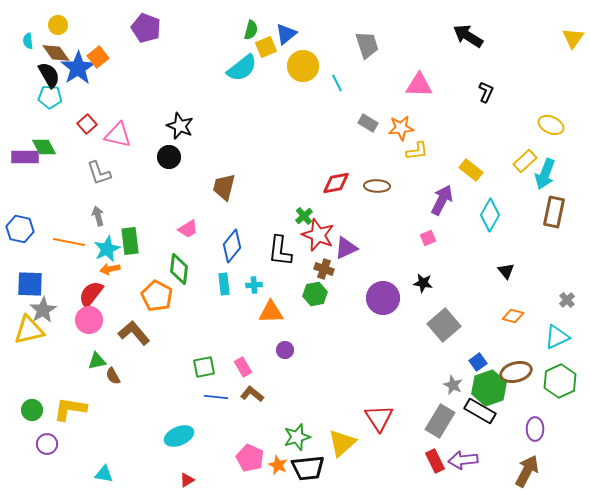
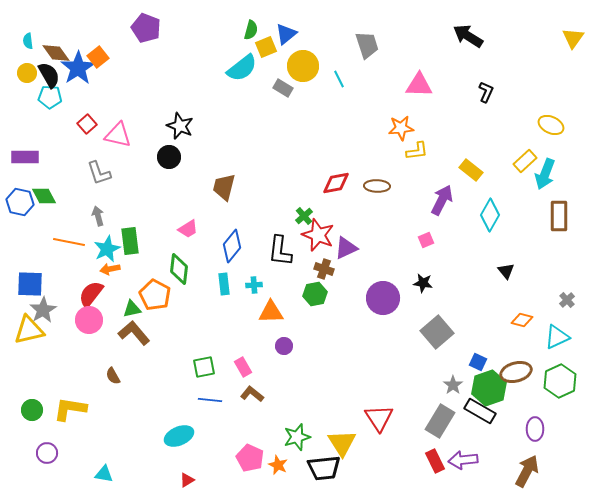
yellow circle at (58, 25): moved 31 px left, 48 px down
cyan line at (337, 83): moved 2 px right, 4 px up
gray rectangle at (368, 123): moved 85 px left, 35 px up
green diamond at (44, 147): moved 49 px down
brown rectangle at (554, 212): moved 5 px right, 4 px down; rotated 12 degrees counterclockwise
blue hexagon at (20, 229): moved 27 px up
pink square at (428, 238): moved 2 px left, 2 px down
orange pentagon at (157, 296): moved 2 px left, 1 px up
orange diamond at (513, 316): moved 9 px right, 4 px down
gray square at (444, 325): moved 7 px left, 7 px down
purple circle at (285, 350): moved 1 px left, 4 px up
green triangle at (97, 361): moved 35 px right, 52 px up
blue square at (478, 362): rotated 30 degrees counterclockwise
gray star at (453, 385): rotated 12 degrees clockwise
blue line at (216, 397): moved 6 px left, 3 px down
yellow triangle at (342, 443): rotated 20 degrees counterclockwise
purple circle at (47, 444): moved 9 px down
black trapezoid at (308, 468): moved 16 px right
